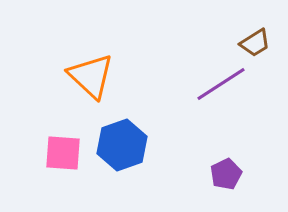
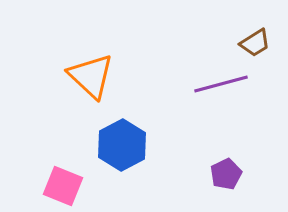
purple line: rotated 18 degrees clockwise
blue hexagon: rotated 9 degrees counterclockwise
pink square: moved 33 px down; rotated 18 degrees clockwise
